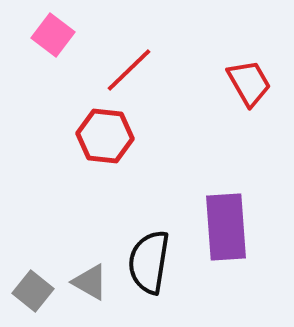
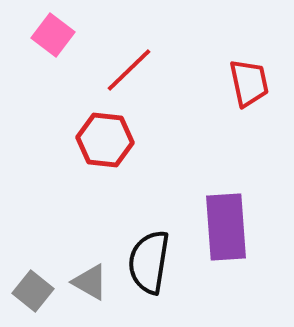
red trapezoid: rotated 18 degrees clockwise
red hexagon: moved 4 px down
